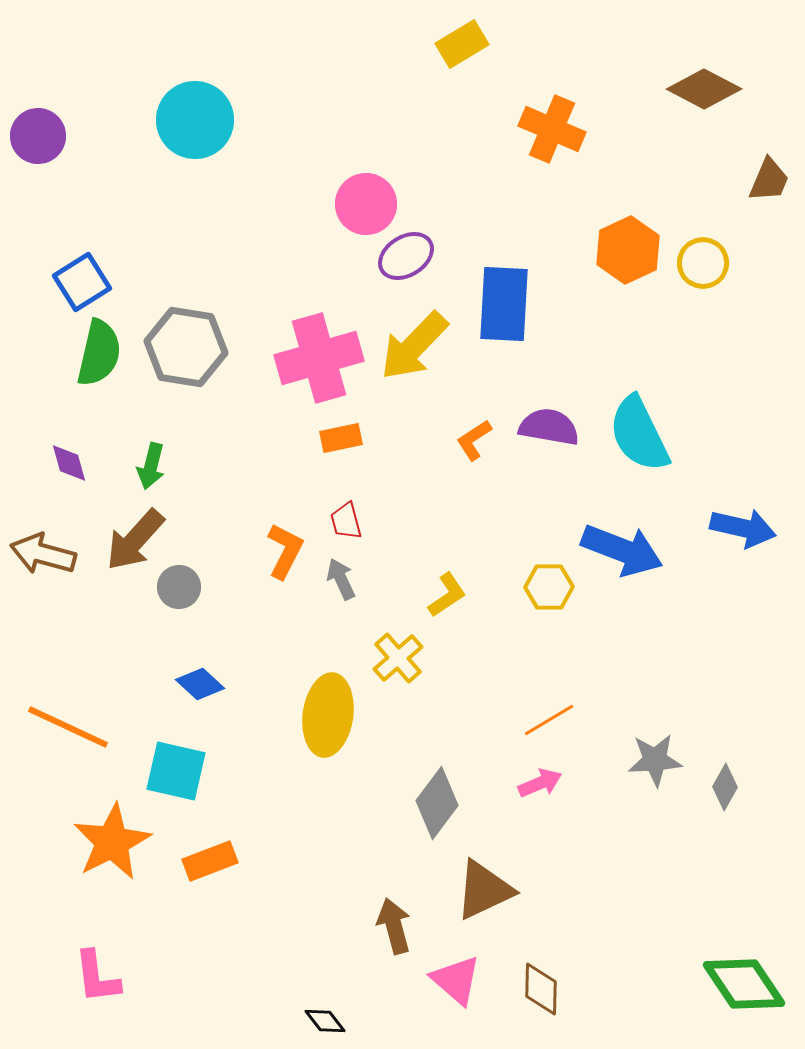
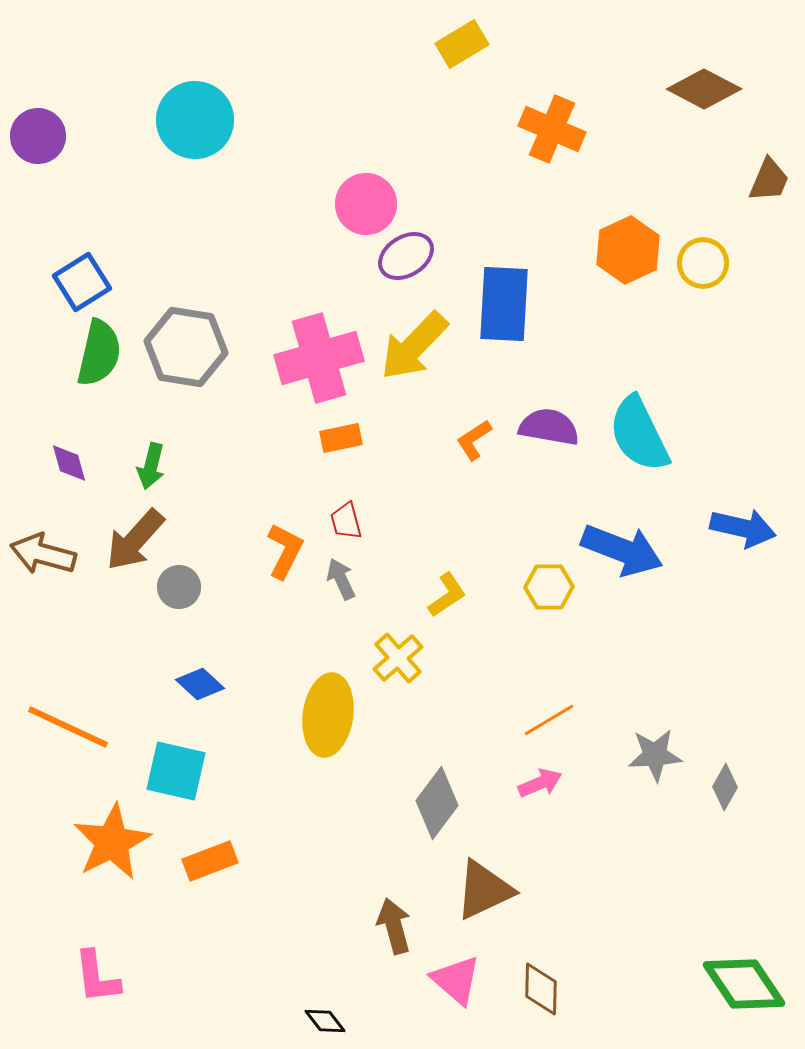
gray star at (655, 760): moved 5 px up
